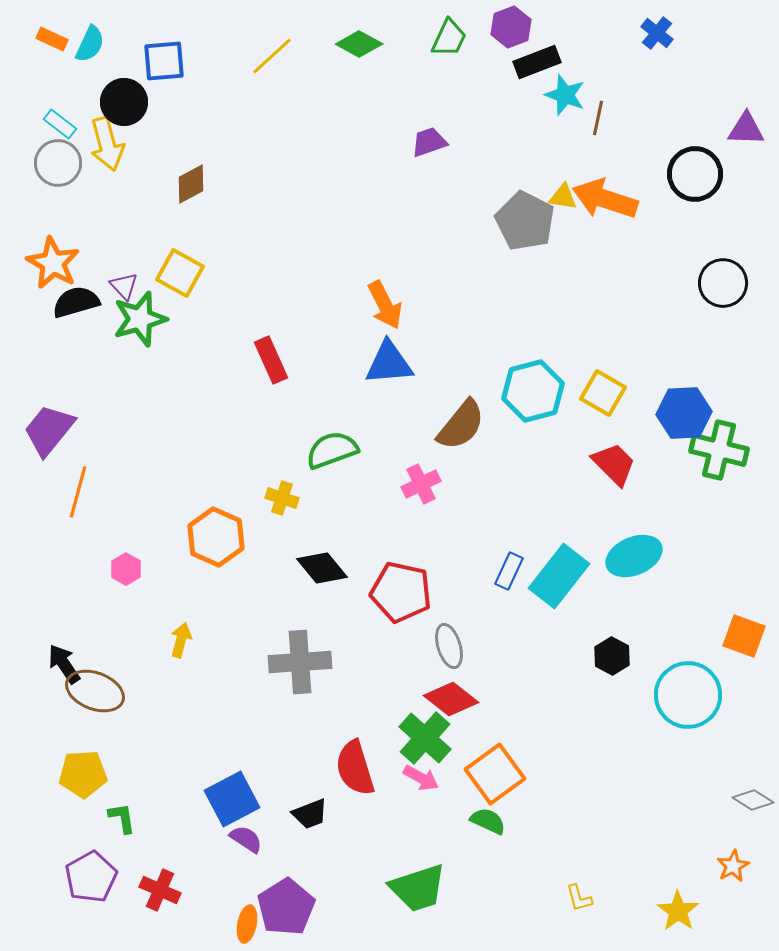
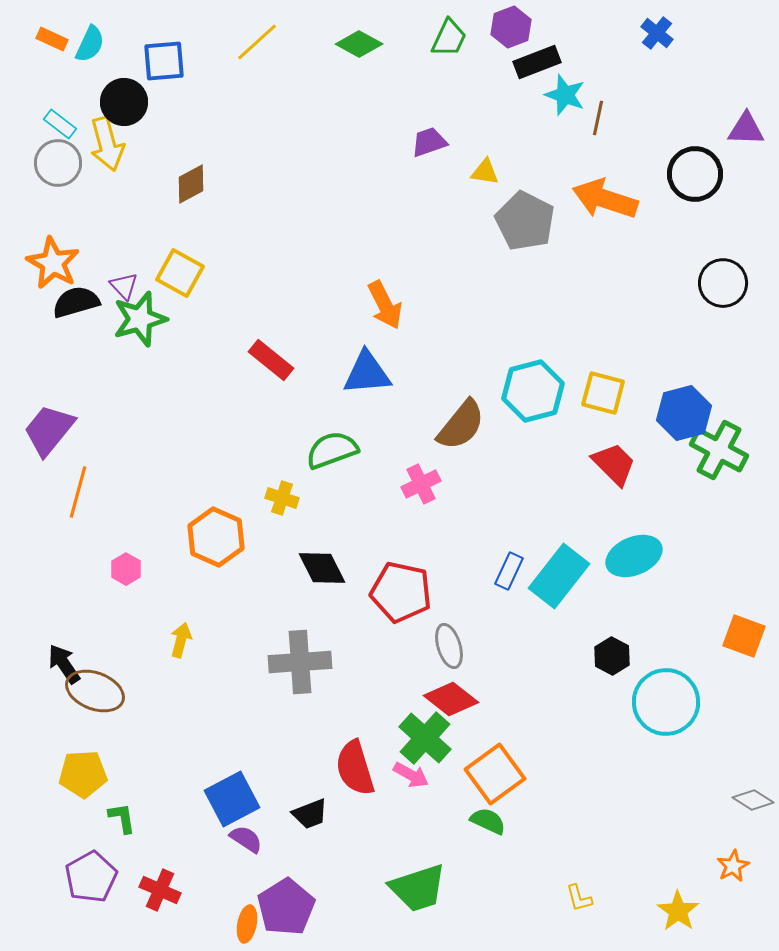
yellow line at (272, 56): moved 15 px left, 14 px up
yellow triangle at (563, 197): moved 78 px left, 25 px up
red rectangle at (271, 360): rotated 27 degrees counterclockwise
blue triangle at (389, 363): moved 22 px left, 10 px down
yellow square at (603, 393): rotated 15 degrees counterclockwise
blue hexagon at (684, 413): rotated 12 degrees counterclockwise
green cross at (719, 450): rotated 14 degrees clockwise
black diamond at (322, 568): rotated 12 degrees clockwise
cyan circle at (688, 695): moved 22 px left, 7 px down
pink arrow at (421, 778): moved 10 px left, 3 px up
